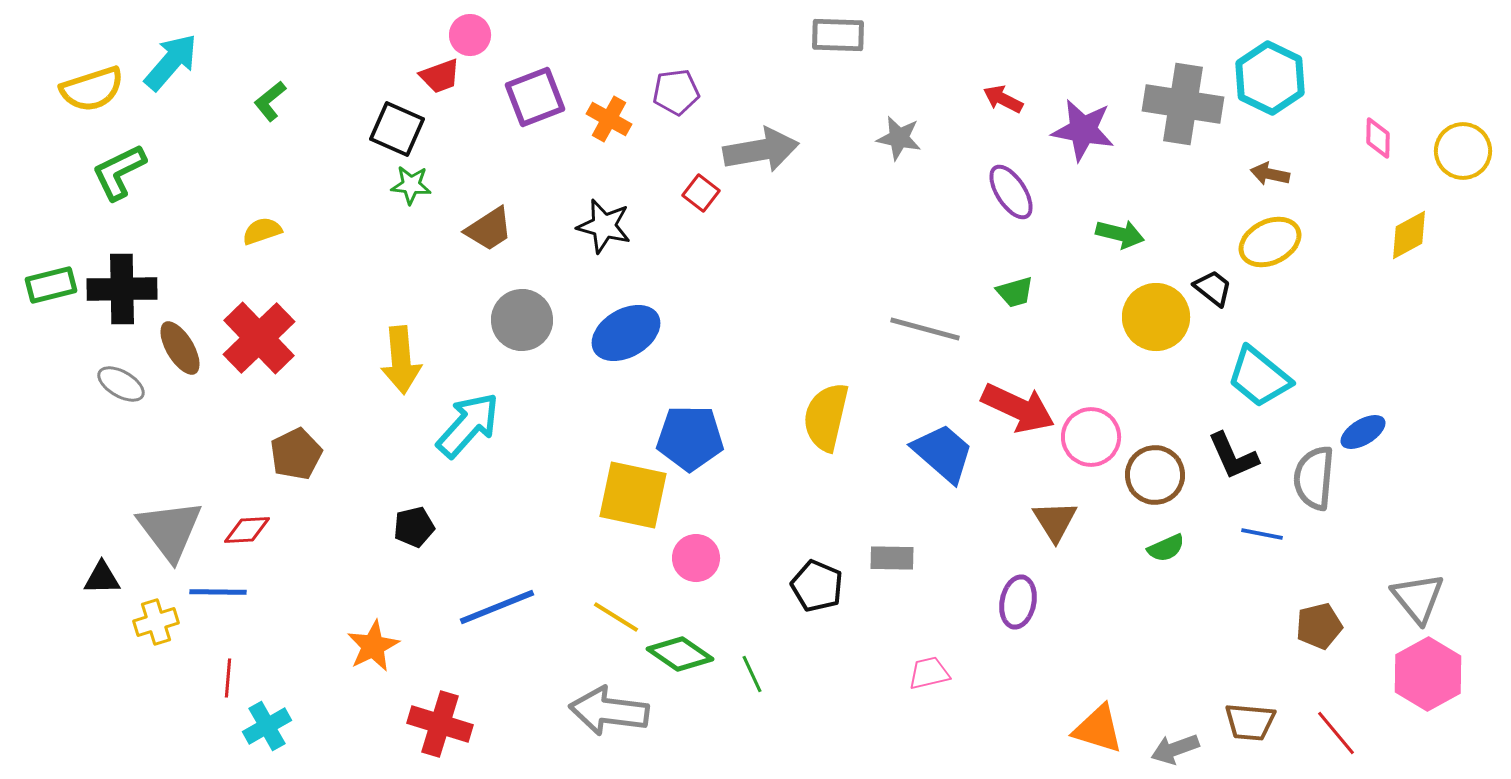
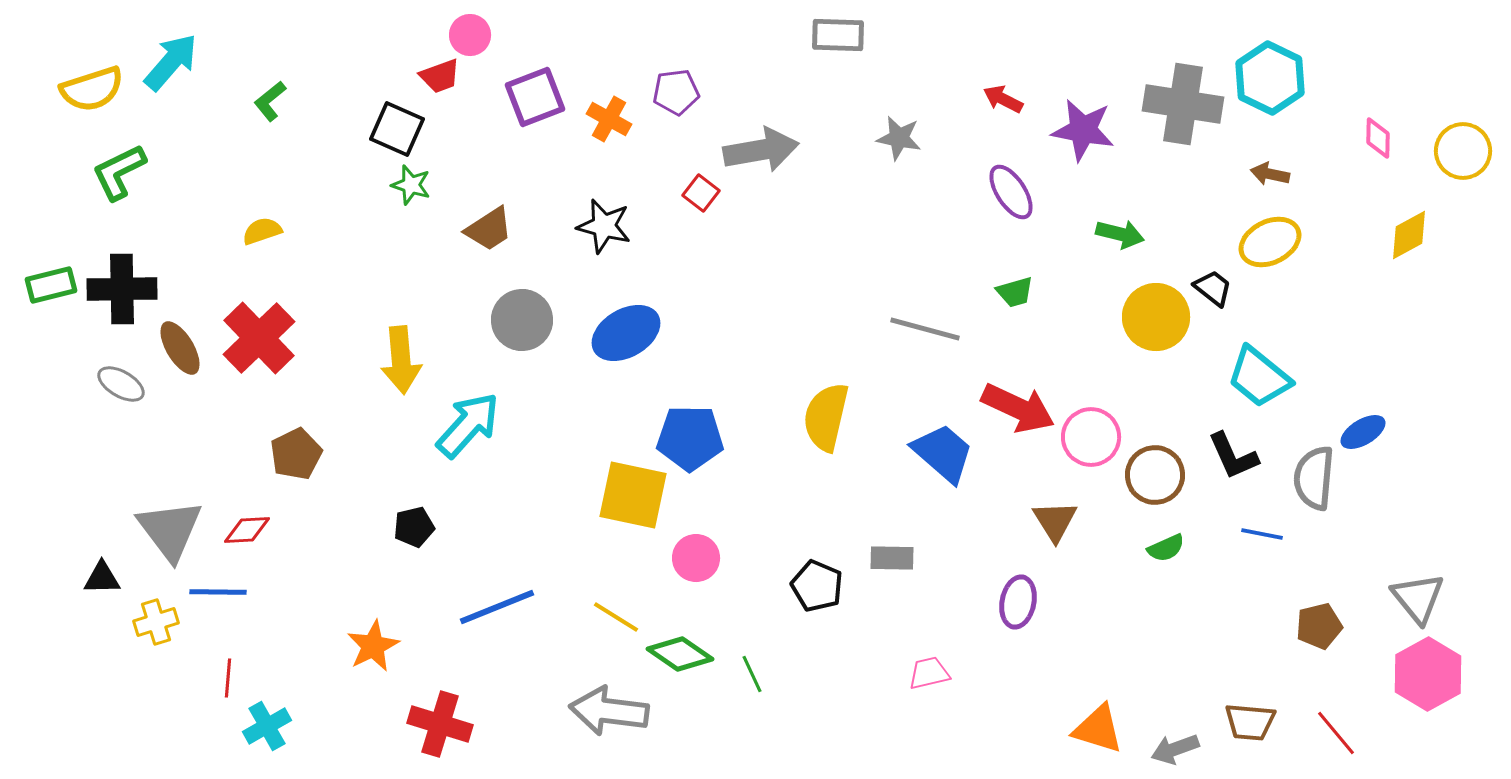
green star at (411, 185): rotated 12 degrees clockwise
